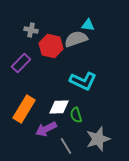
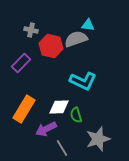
gray line: moved 4 px left, 2 px down
